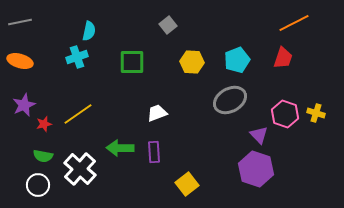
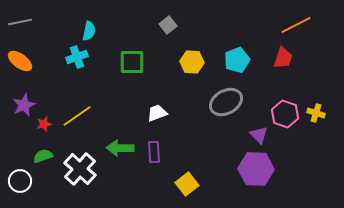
orange line: moved 2 px right, 2 px down
orange ellipse: rotated 20 degrees clockwise
gray ellipse: moved 4 px left, 2 px down
yellow line: moved 1 px left, 2 px down
green semicircle: rotated 150 degrees clockwise
purple hexagon: rotated 16 degrees counterclockwise
white circle: moved 18 px left, 4 px up
